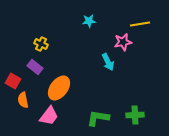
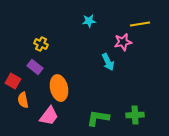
orange ellipse: rotated 50 degrees counterclockwise
